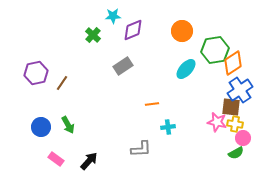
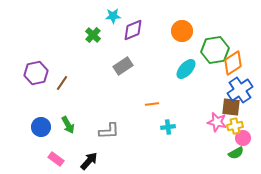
yellow cross: moved 2 px down; rotated 21 degrees counterclockwise
gray L-shape: moved 32 px left, 18 px up
